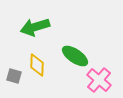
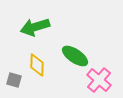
gray square: moved 4 px down
